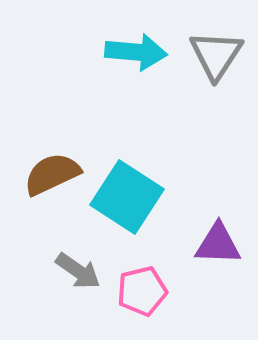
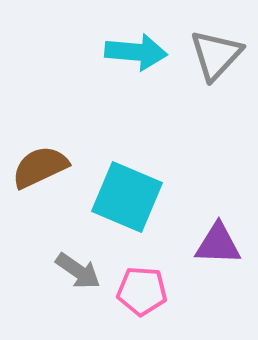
gray triangle: rotated 10 degrees clockwise
brown semicircle: moved 12 px left, 7 px up
cyan square: rotated 10 degrees counterclockwise
pink pentagon: rotated 18 degrees clockwise
